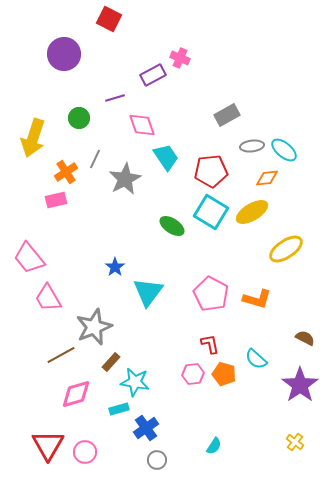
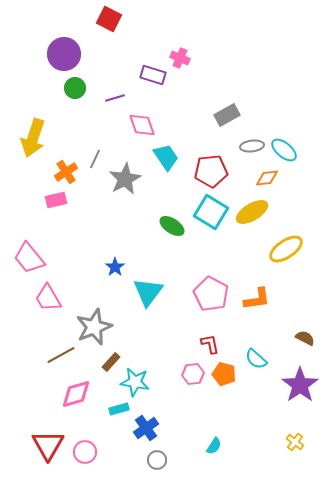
purple rectangle at (153, 75): rotated 45 degrees clockwise
green circle at (79, 118): moved 4 px left, 30 px up
orange L-shape at (257, 299): rotated 24 degrees counterclockwise
